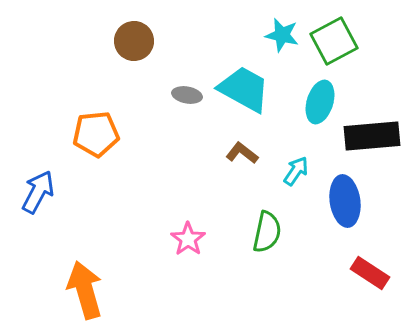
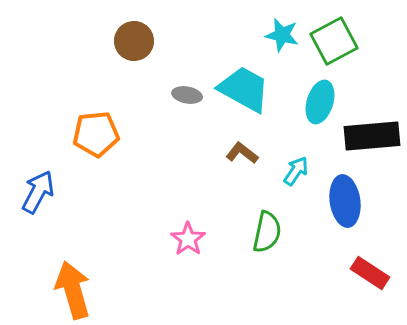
orange arrow: moved 12 px left
